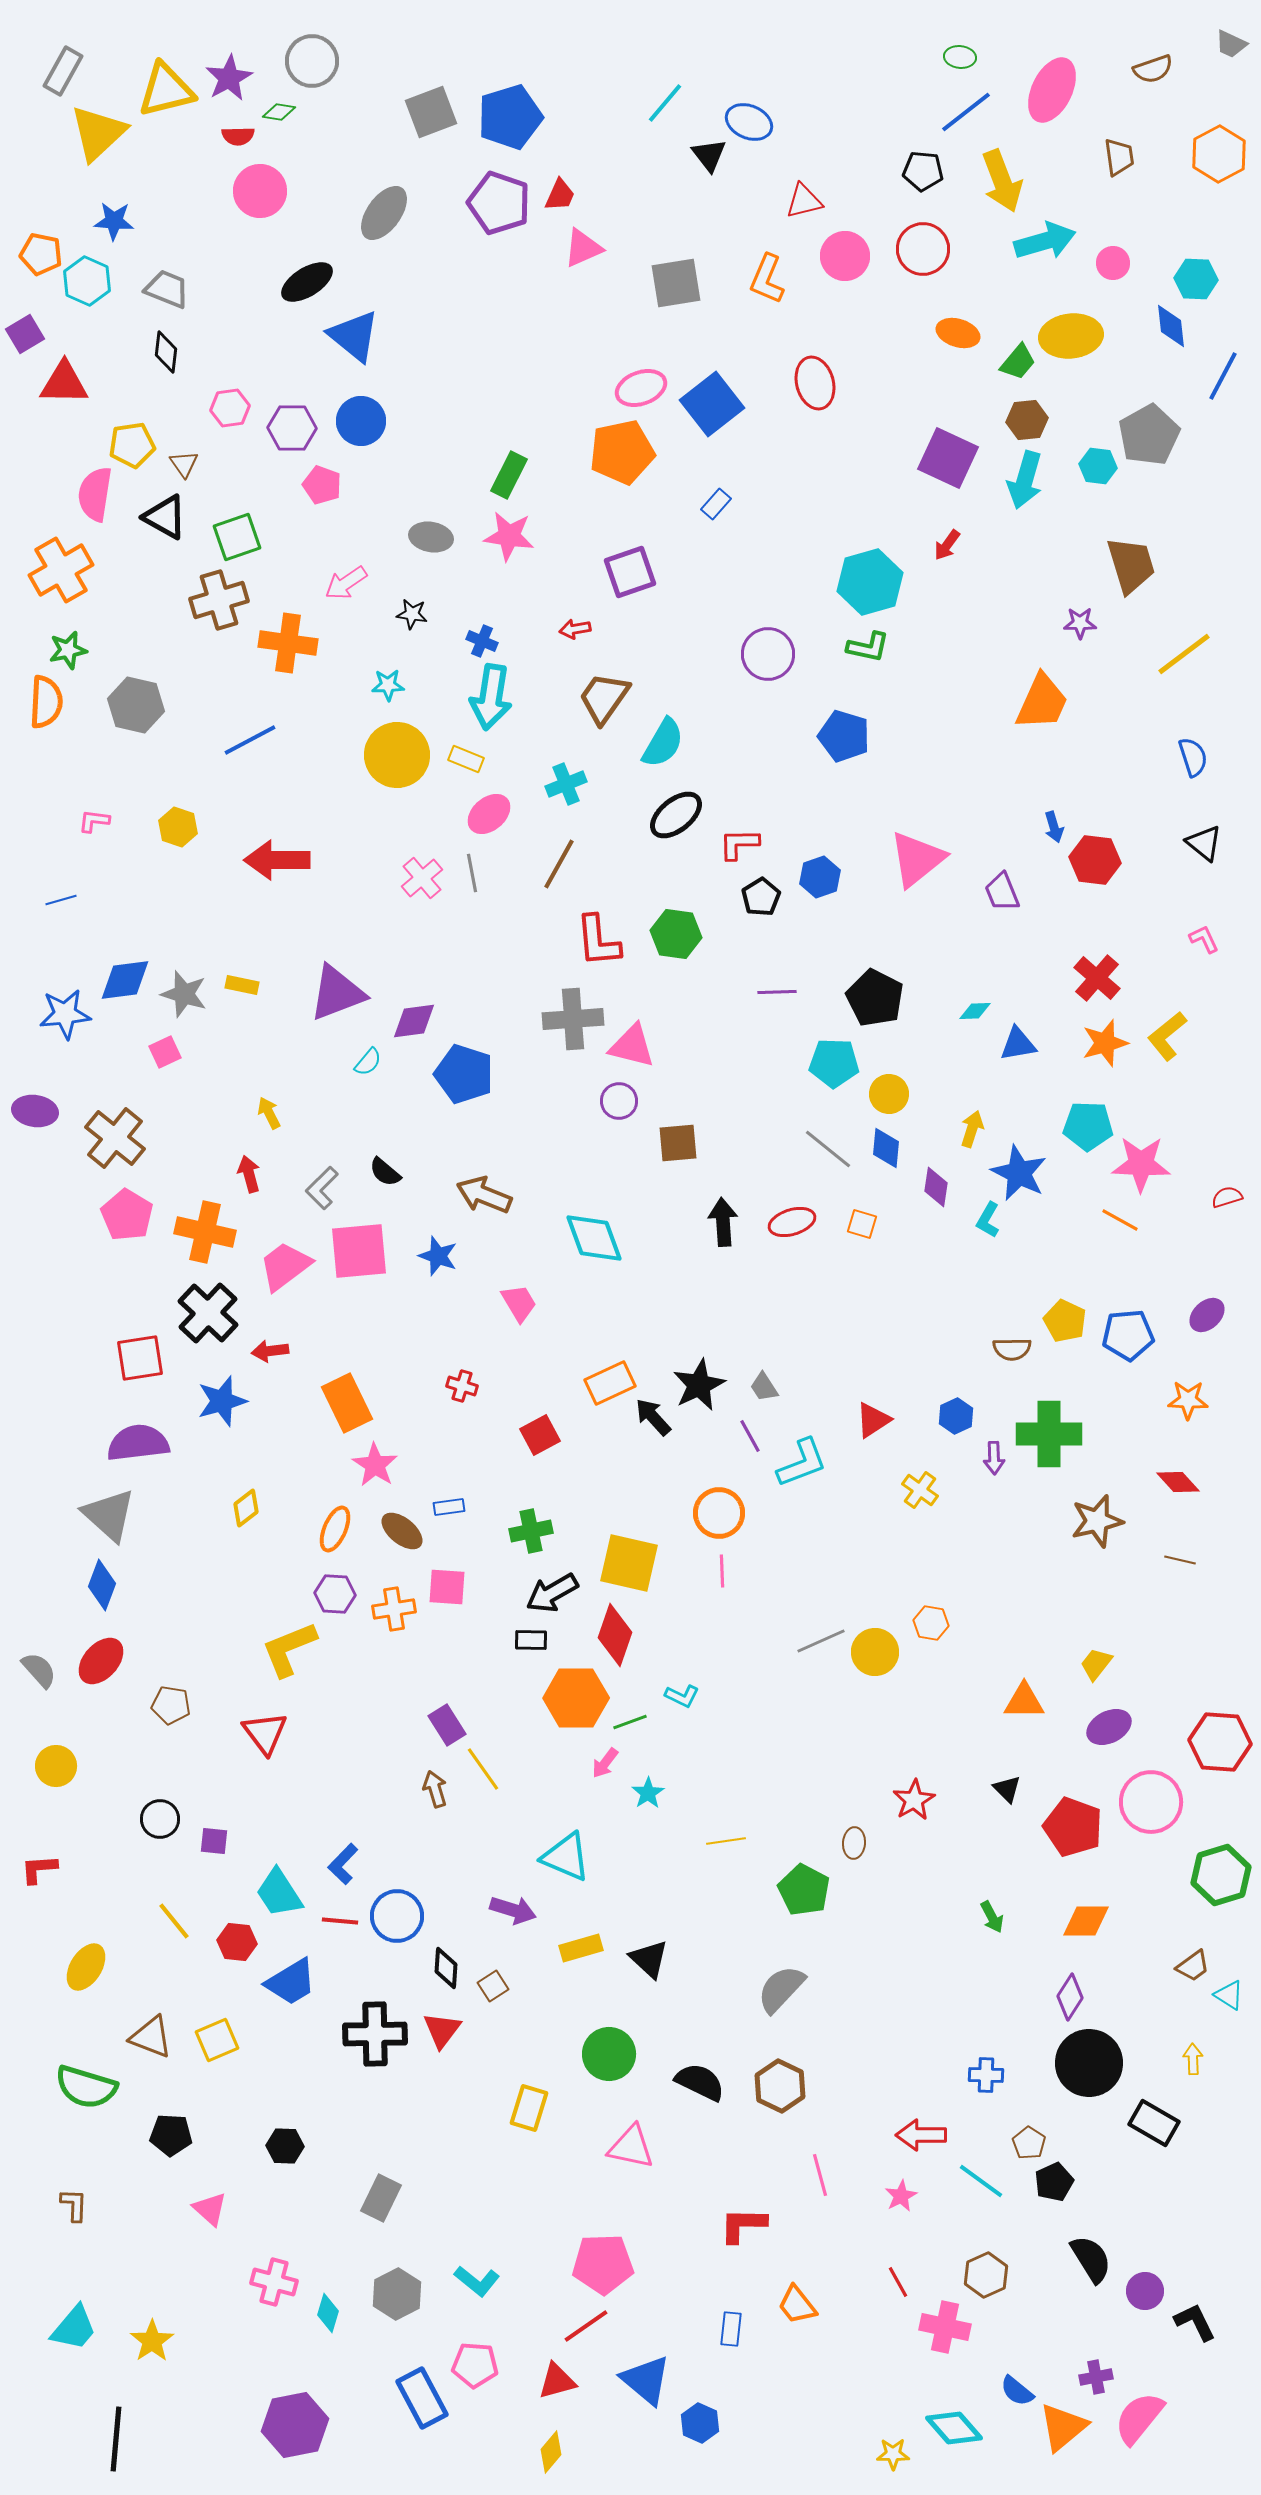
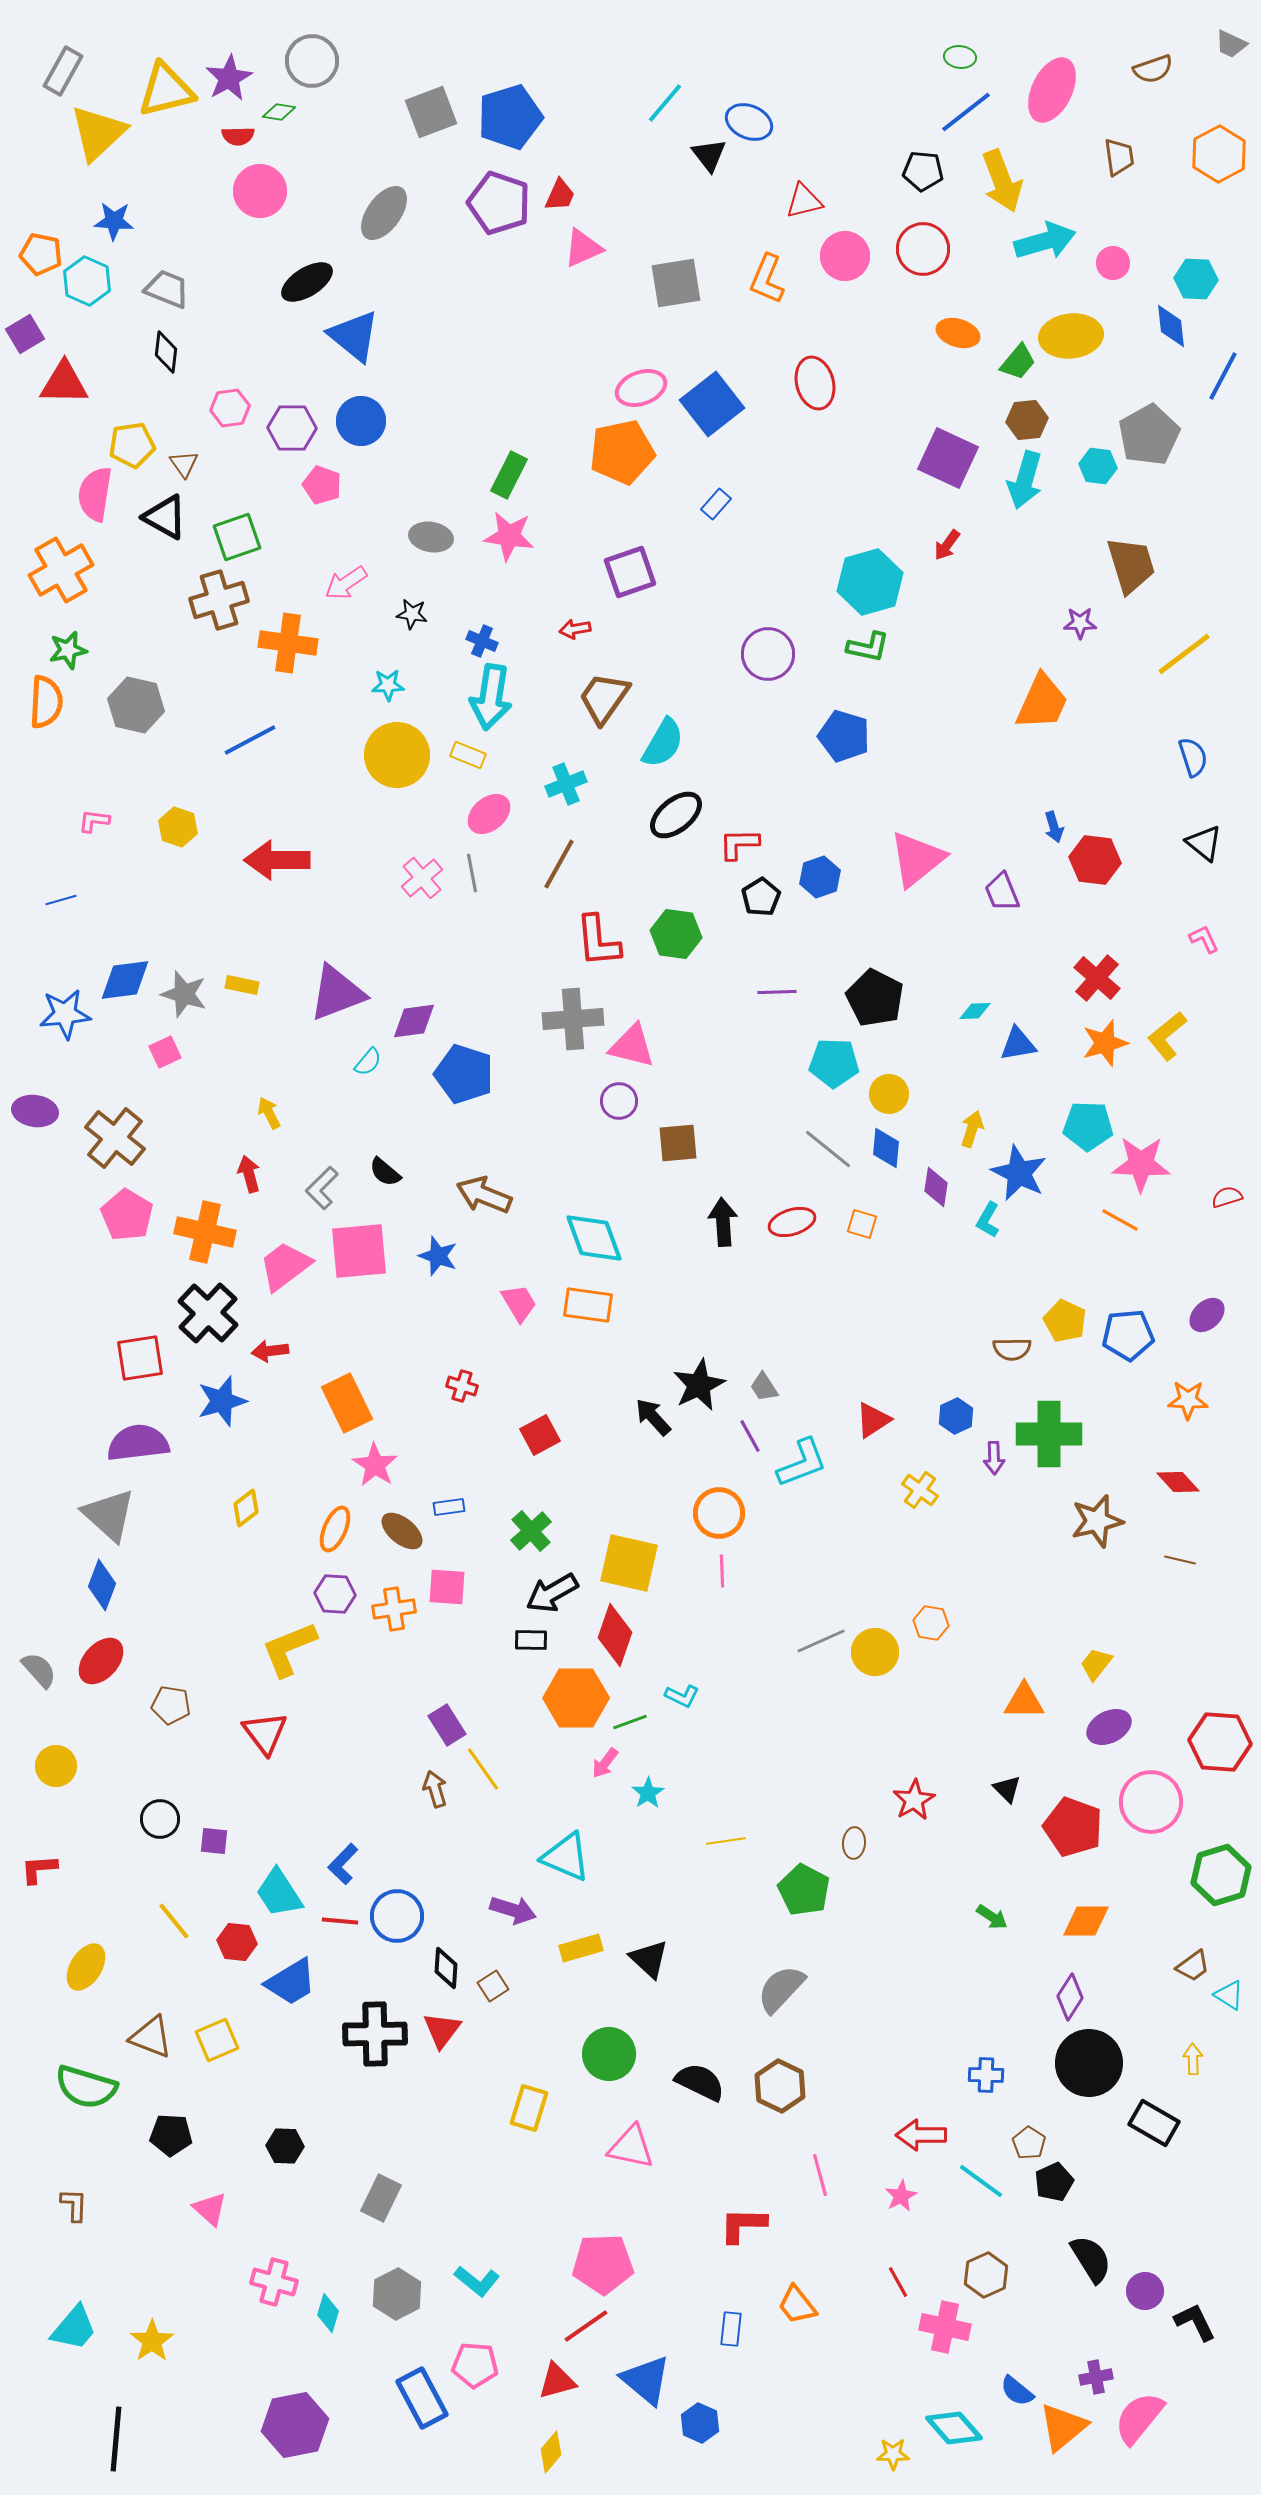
yellow rectangle at (466, 759): moved 2 px right, 4 px up
orange rectangle at (610, 1383): moved 22 px left, 78 px up; rotated 33 degrees clockwise
green cross at (531, 1531): rotated 30 degrees counterclockwise
green arrow at (992, 1917): rotated 28 degrees counterclockwise
